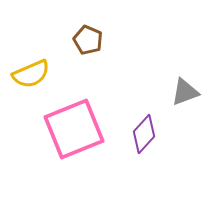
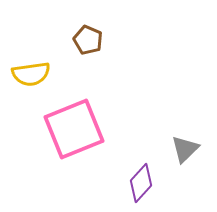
yellow semicircle: rotated 15 degrees clockwise
gray triangle: moved 57 px down; rotated 24 degrees counterclockwise
purple diamond: moved 3 px left, 49 px down
